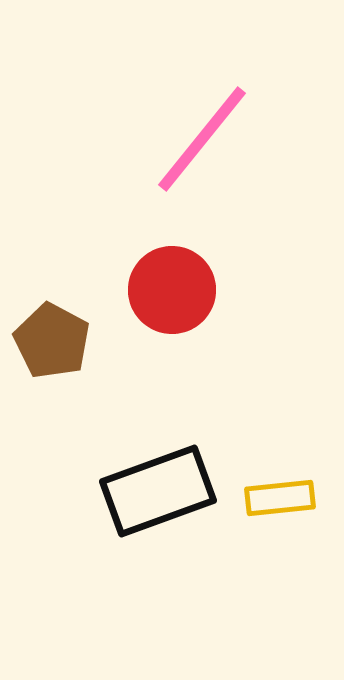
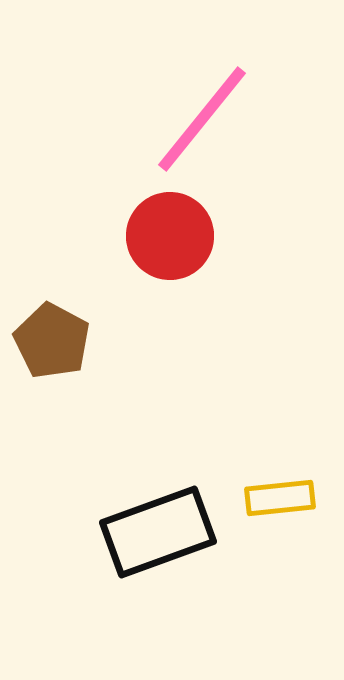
pink line: moved 20 px up
red circle: moved 2 px left, 54 px up
black rectangle: moved 41 px down
